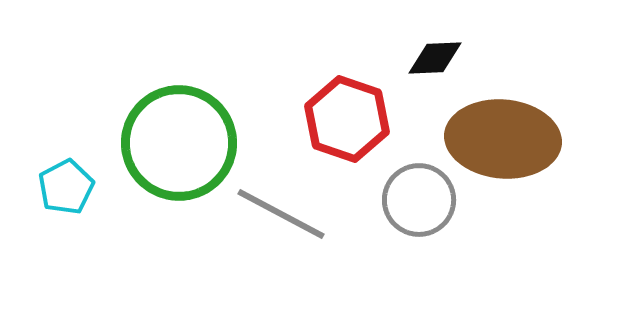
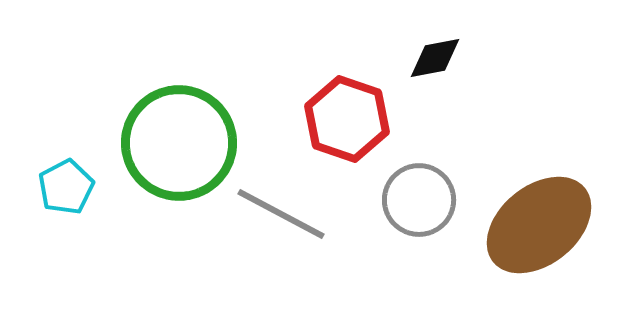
black diamond: rotated 8 degrees counterclockwise
brown ellipse: moved 36 px right, 86 px down; rotated 44 degrees counterclockwise
